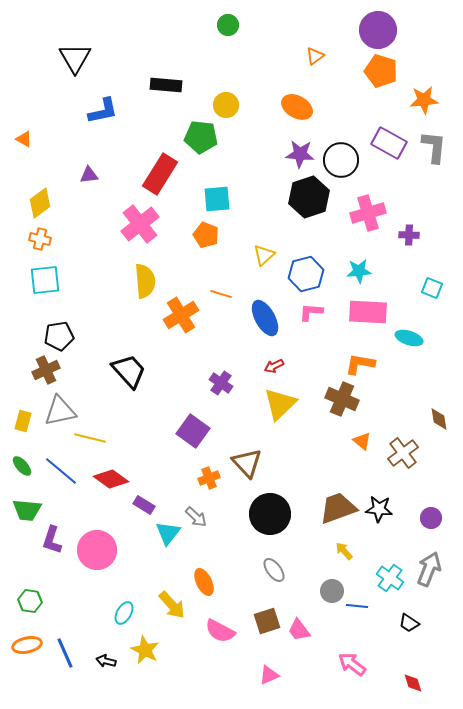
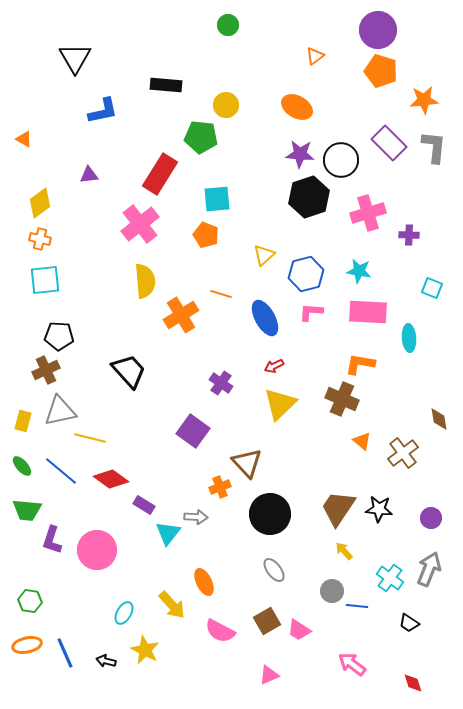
purple rectangle at (389, 143): rotated 16 degrees clockwise
cyan star at (359, 271): rotated 15 degrees clockwise
black pentagon at (59, 336): rotated 12 degrees clockwise
cyan ellipse at (409, 338): rotated 68 degrees clockwise
orange cross at (209, 478): moved 11 px right, 9 px down
brown trapezoid at (338, 508): rotated 36 degrees counterclockwise
gray arrow at (196, 517): rotated 40 degrees counterclockwise
brown square at (267, 621): rotated 12 degrees counterclockwise
pink trapezoid at (299, 630): rotated 20 degrees counterclockwise
